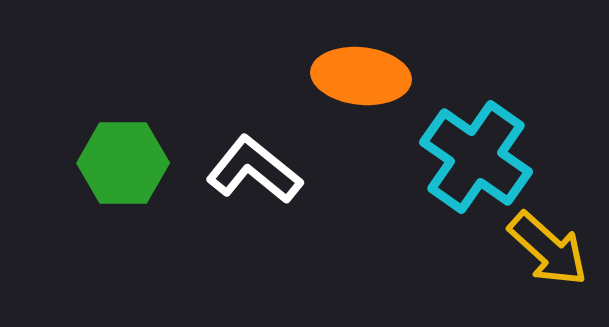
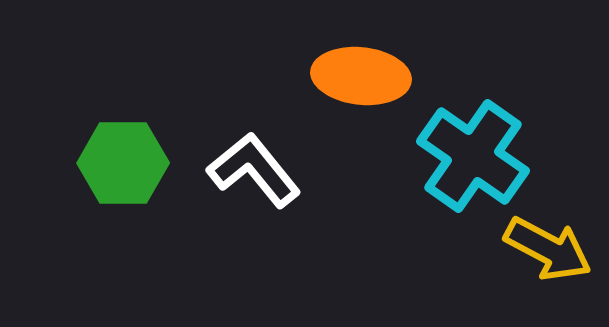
cyan cross: moved 3 px left, 1 px up
white L-shape: rotated 12 degrees clockwise
yellow arrow: rotated 14 degrees counterclockwise
